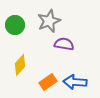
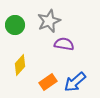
blue arrow: rotated 45 degrees counterclockwise
